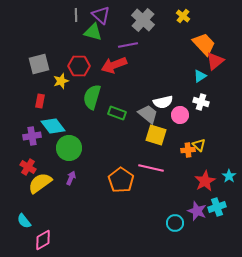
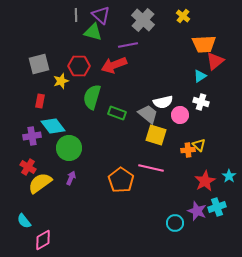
orange trapezoid: rotated 130 degrees clockwise
